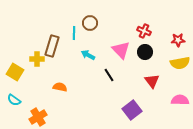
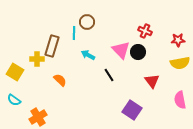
brown circle: moved 3 px left, 1 px up
red cross: moved 1 px right
black circle: moved 7 px left
orange semicircle: moved 7 px up; rotated 32 degrees clockwise
pink semicircle: rotated 102 degrees counterclockwise
purple square: rotated 18 degrees counterclockwise
